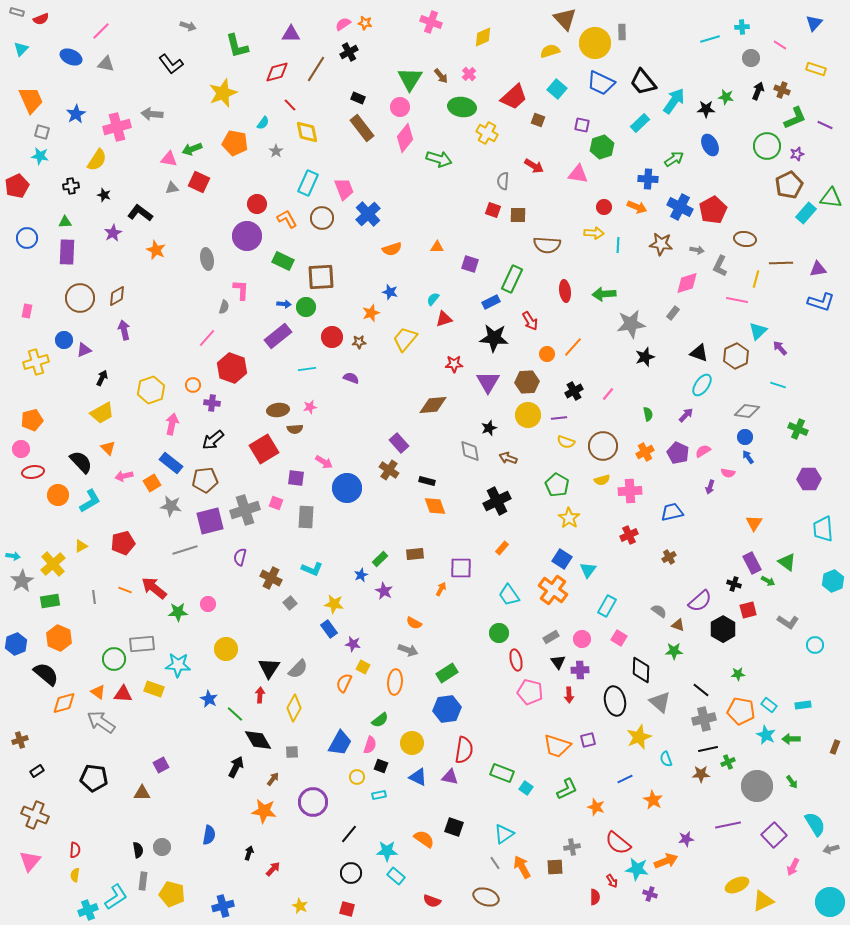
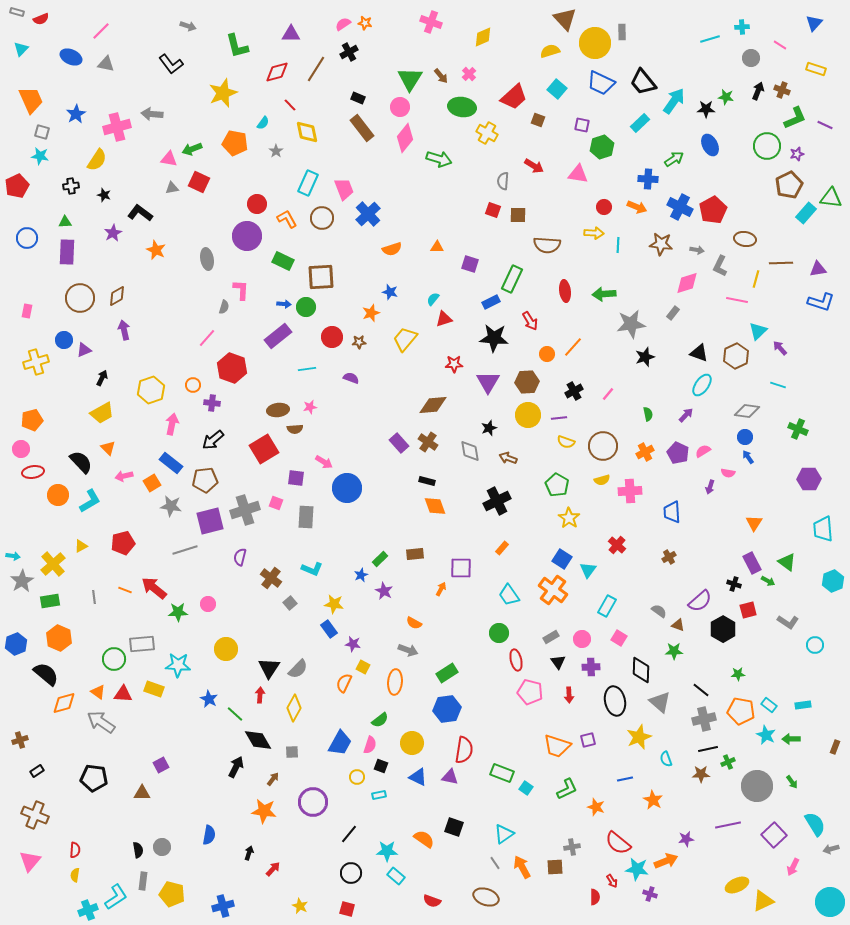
brown cross at (389, 470): moved 39 px right, 28 px up
blue trapezoid at (672, 512): rotated 80 degrees counterclockwise
red cross at (629, 535): moved 12 px left, 10 px down; rotated 24 degrees counterclockwise
brown cross at (271, 578): rotated 10 degrees clockwise
purple cross at (580, 670): moved 11 px right, 3 px up
blue line at (625, 779): rotated 14 degrees clockwise
